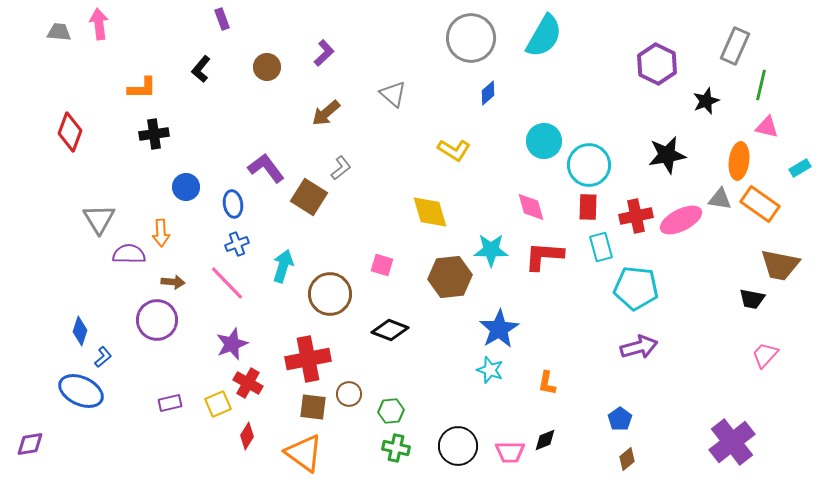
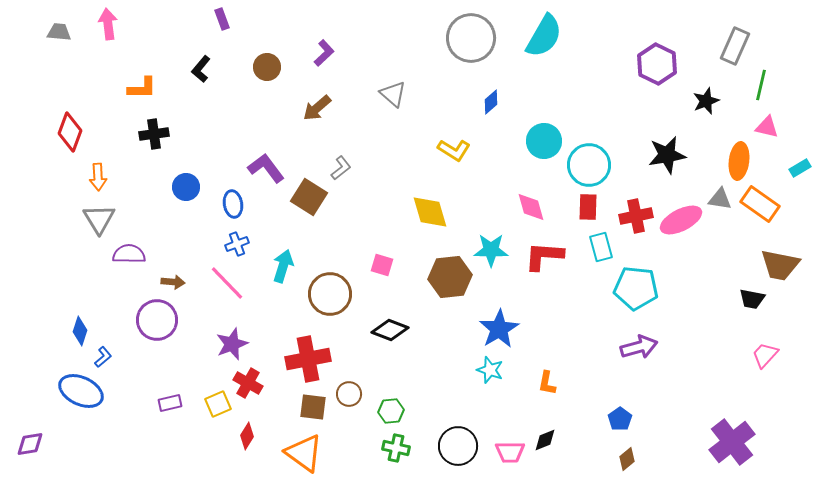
pink arrow at (99, 24): moved 9 px right
blue diamond at (488, 93): moved 3 px right, 9 px down
brown arrow at (326, 113): moved 9 px left, 5 px up
orange arrow at (161, 233): moved 63 px left, 56 px up
